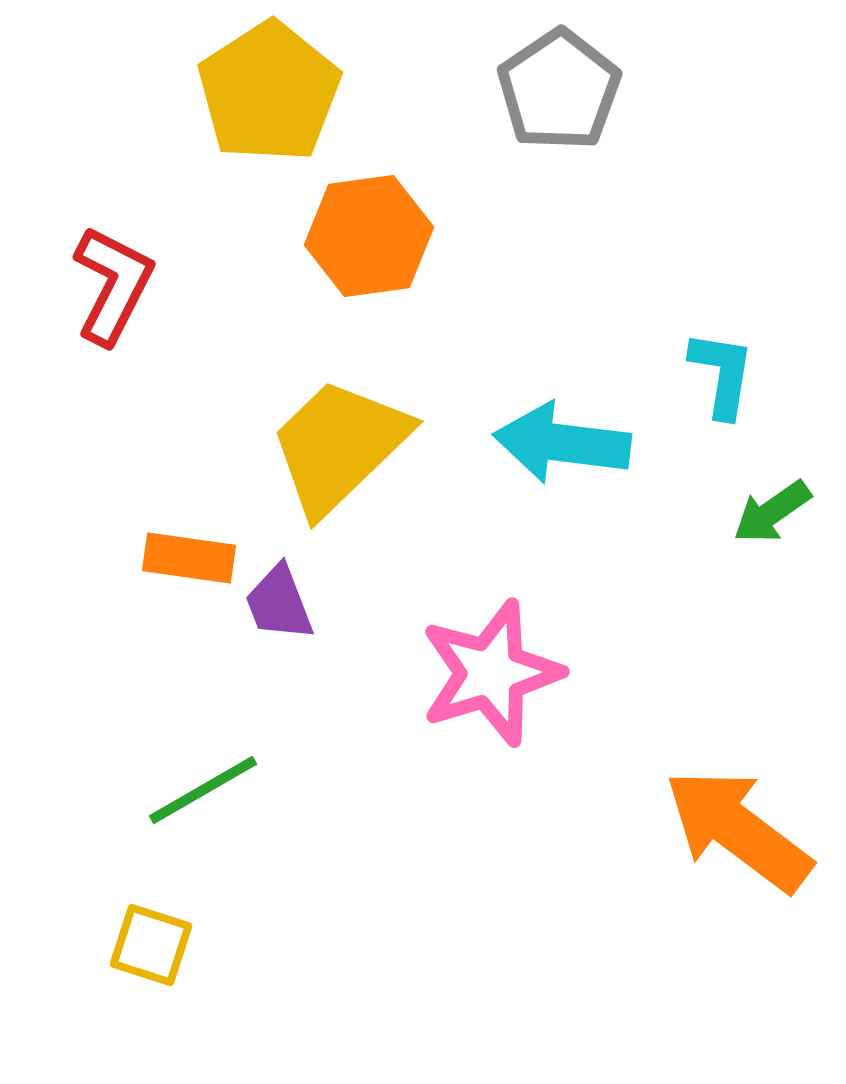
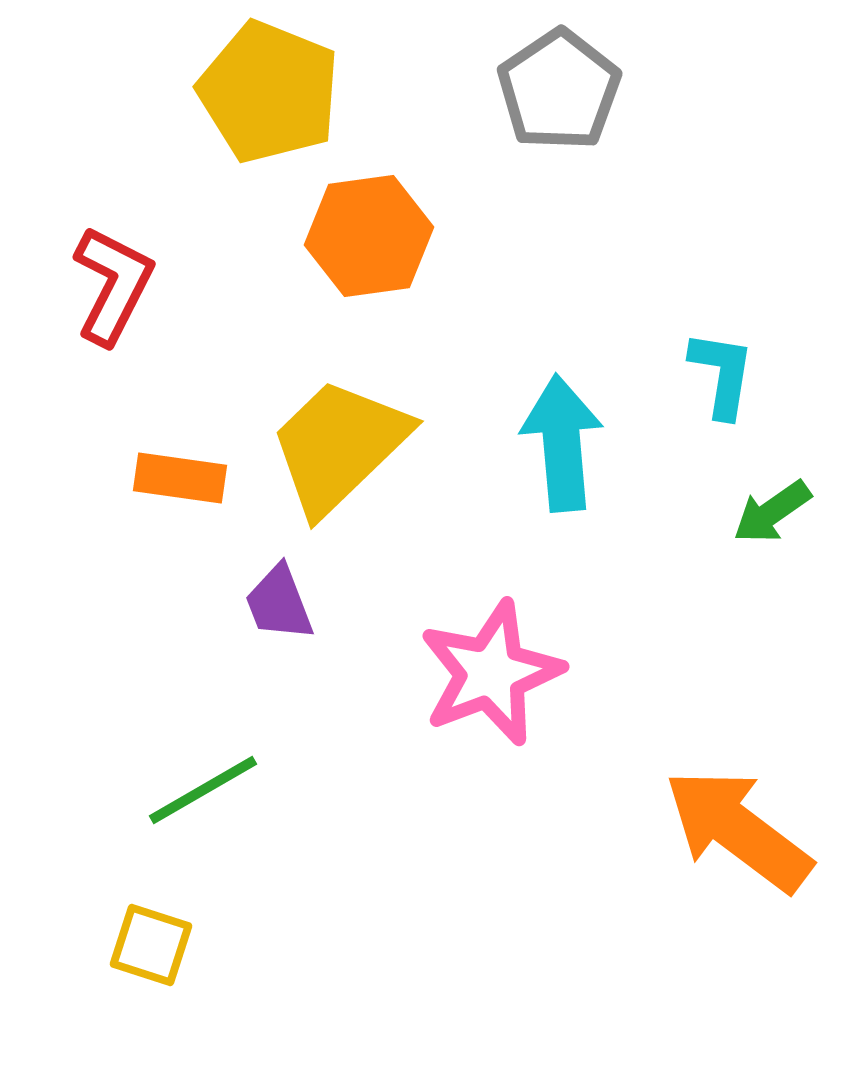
yellow pentagon: rotated 17 degrees counterclockwise
cyan arrow: rotated 78 degrees clockwise
orange rectangle: moved 9 px left, 80 px up
pink star: rotated 4 degrees counterclockwise
